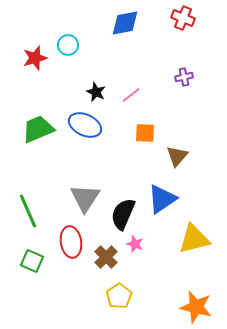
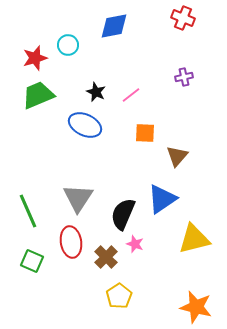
blue diamond: moved 11 px left, 3 px down
green trapezoid: moved 34 px up
gray triangle: moved 7 px left
